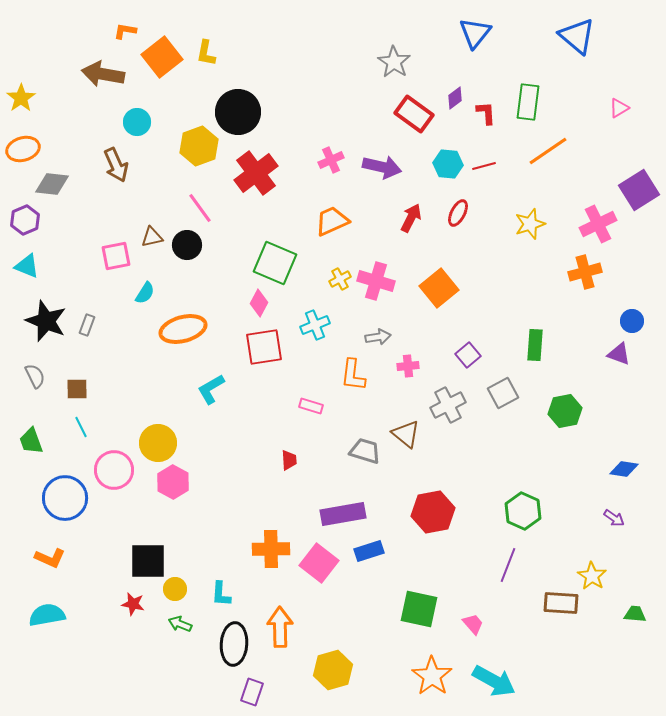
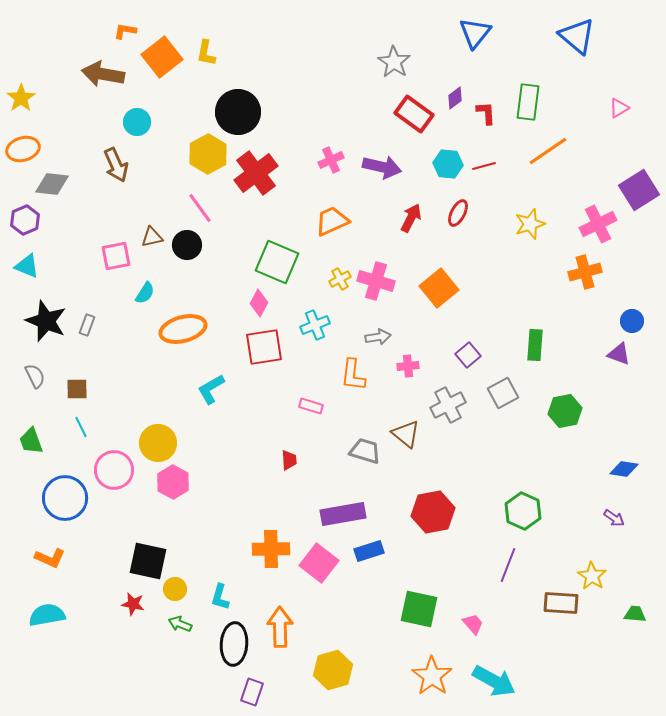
yellow hexagon at (199, 146): moved 9 px right, 8 px down; rotated 9 degrees counterclockwise
green square at (275, 263): moved 2 px right, 1 px up
black square at (148, 561): rotated 12 degrees clockwise
cyan L-shape at (221, 594): moved 1 px left, 3 px down; rotated 12 degrees clockwise
